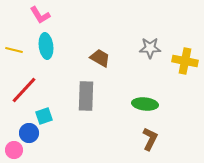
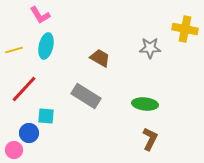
cyan ellipse: rotated 20 degrees clockwise
yellow line: rotated 30 degrees counterclockwise
yellow cross: moved 32 px up
red line: moved 1 px up
gray rectangle: rotated 60 degrees counterclockwise
cyan square: moved 2 px right; rotated 24 degrees clockwise
